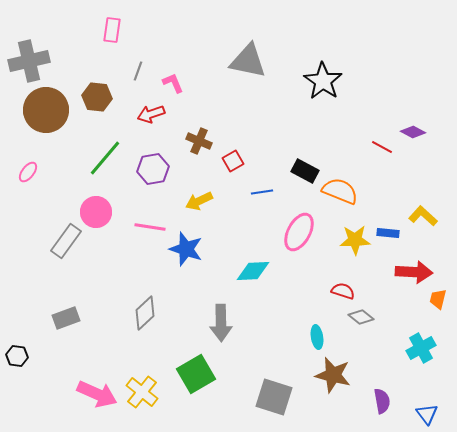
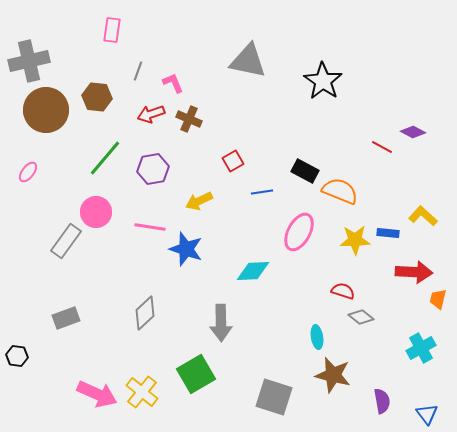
brown cross at (199, 141): moved 10 px left, 22 px up
